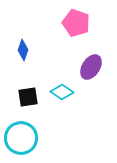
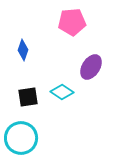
pink pentagon: moved 4 px left, 1 px up; rotated 24 degrees counterclockwise
